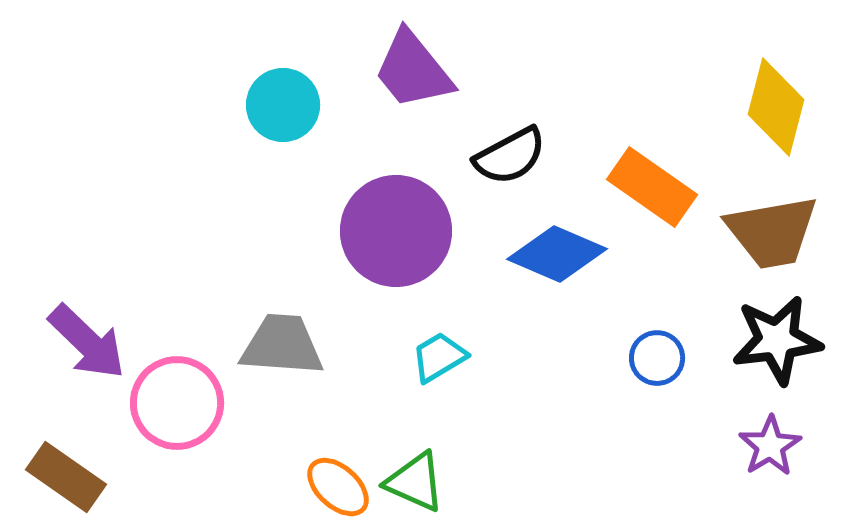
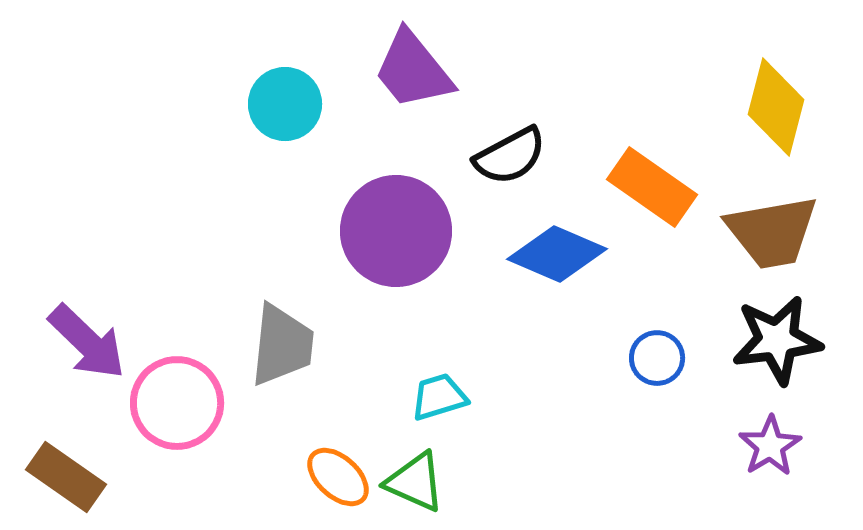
cyan circle: moved 2 px right, 1 px up
gray trapezoid: rotated 92 degrees clockwise
cyan trapezoid: moved 40 px down; rotated 14 degrees clockwise
orange ellipse: moved 10 px up
